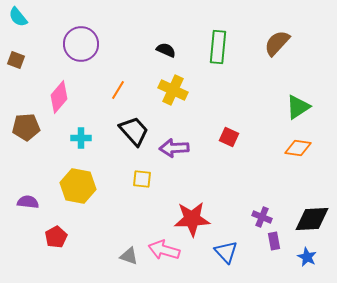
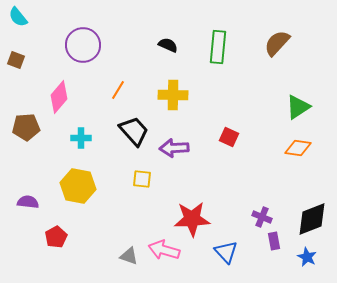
purple circle: moved 2 px right, 1 px down
black semicircle: moved 2 px right, 5 px up
yellow cross: moved 5 px down; rotated 24 degrees counterclockwise
black diamond: rotated 18 degrees counterclockwise
